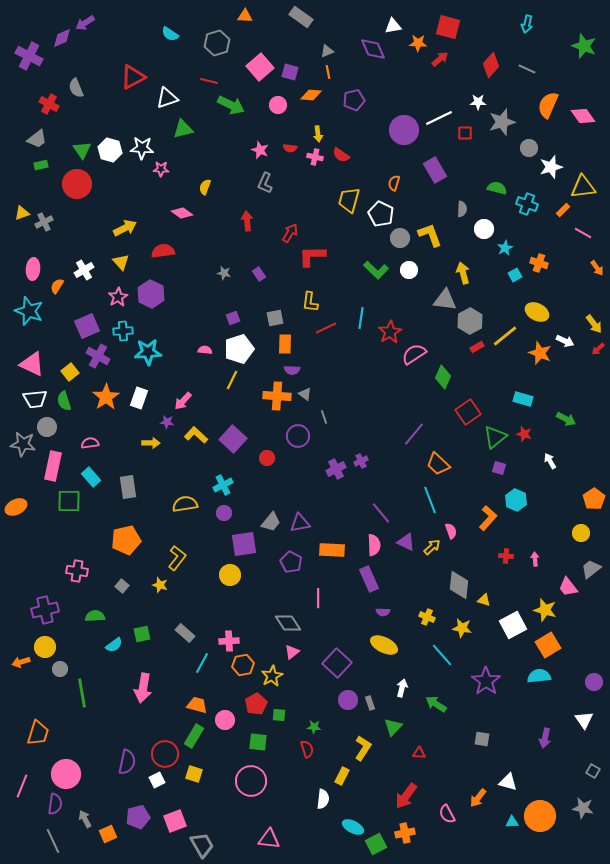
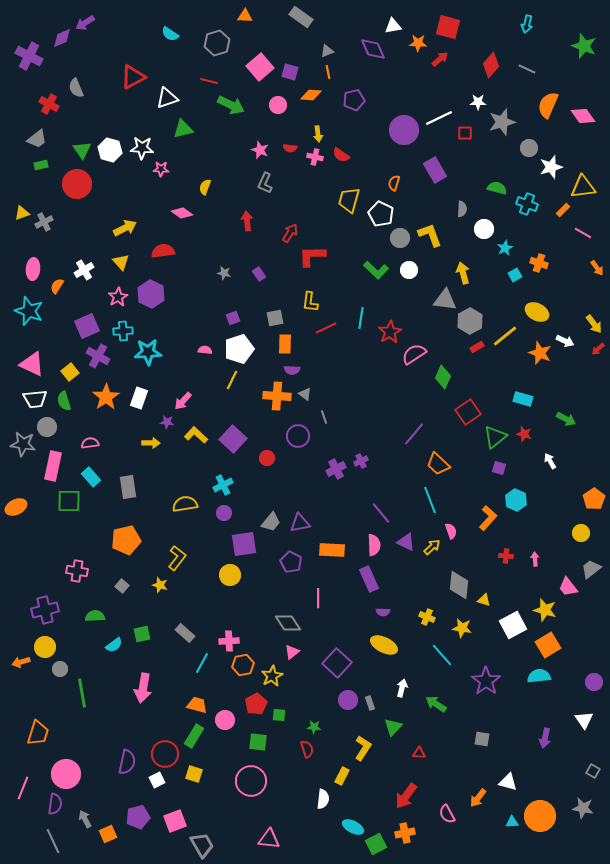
pink line at (22, 786): moved 1 px right, 2 px down
